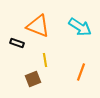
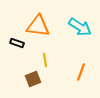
orange triangle: rotated 15 degrees counterclockwise
